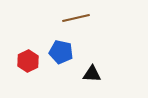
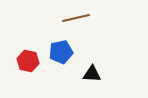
blue pentagon: rotated 25 degrees counterclockwise
red hexagon: rotated 20 degrees counterclockwise
